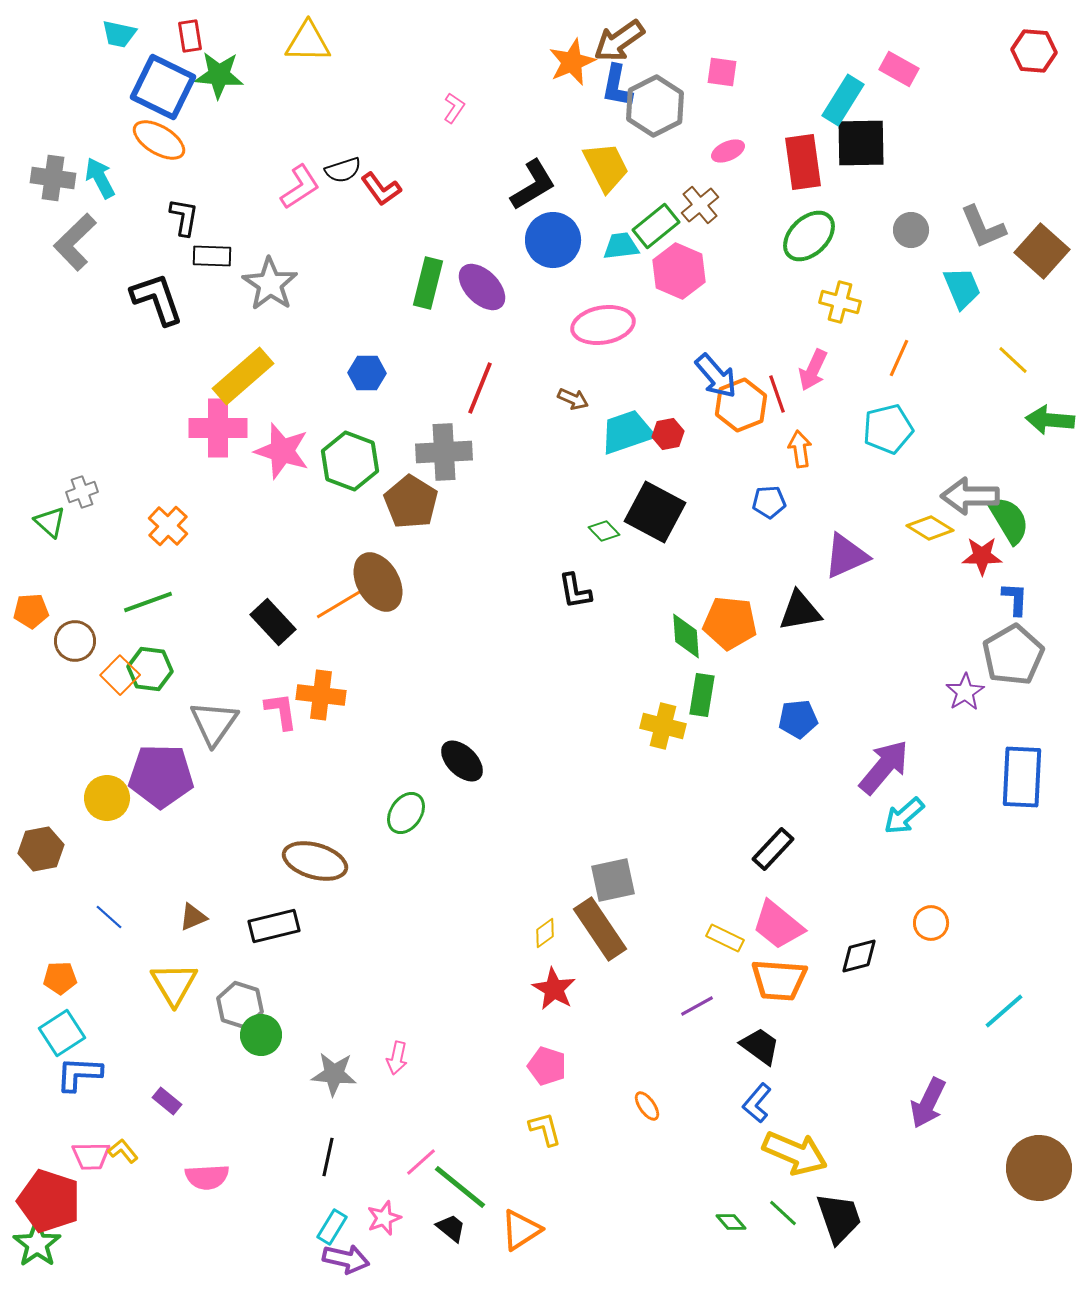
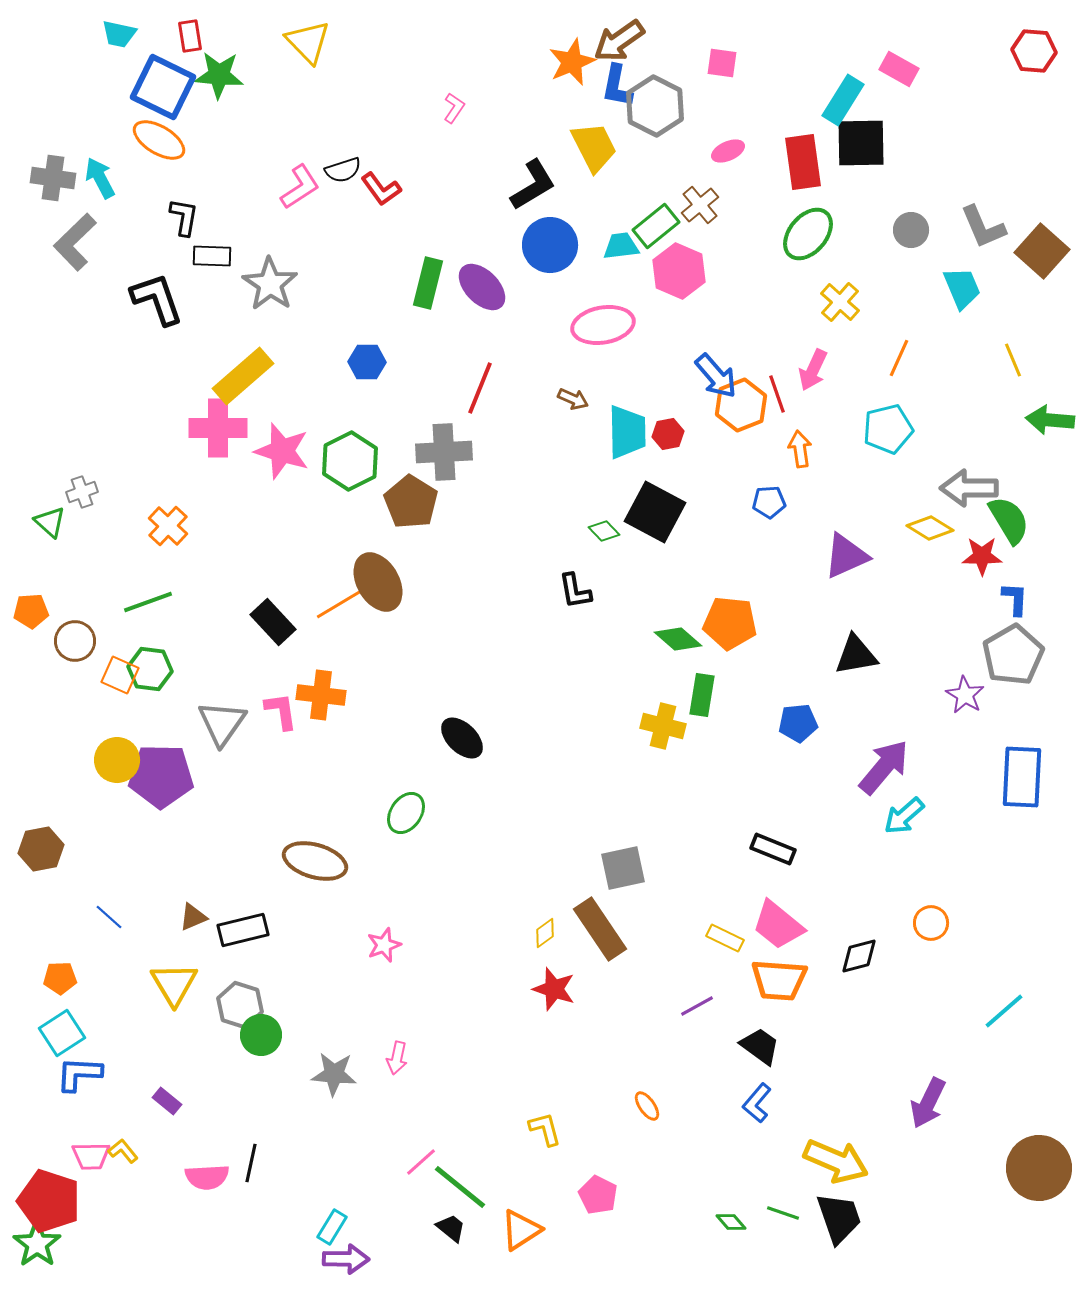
yellow triangle at (308, 42): rotated 45 degrees clockwise
pink square at (722, 72): moved 9 px up
gray hexagon at (655, 106): rotated 6 degrees counterclockwise
yellow trapezoid at (606, 167): moved 12 px left, 20 px up
green ellipse at (809, 236): moved 1 px left, 2 px up; rotated 6 degrees counterclockwise
blue circle at (553, 240): moved 3 px left, 5 px down
yellow cross at (840, 302): rotated 27 degrees clockwise
yellow line at (1013, 360): rotated 24 degrees clockwise
blue hexagon at (367, 373): moved 11 px up
cyan trapezoid at (627, 432): rotated 108 degrees clockwise
green hexagon at (350, 461): rotated 12 degrees clockwise
gray arrow at (970, 496): moved 1 px left, 8 px up
black triangle at (800, 611): moved 56 px right, 44 px down
green diamond at (686, 636): moved 8 px left, 3 px down; rotated 45 degrees counterclockwise
orange square at (120, 675): rotated 21 degrees counterclockwise
purple star at (965, 692): moved 3 px down; rotated 9 degrees counterclockwise
blue pentagon at (798, 719): moved 4 px down
gray triangle at (214, 723): moved 8 px right
black ellipse at (462, 761): moved 23 px up
yellow circle at (107, 798): moved 10 px right, 38 px up
black rectangle at (773, 849): rotated 69 degrees clockwise
gray square at (613, 880): moved 10 px right, 12 px up
black rectangle at (274, 926): moved 31 px left, 4 px down
red star at (554, 989): rotated 12 degrees counterclockwise
pink pentagon at (547, 1066): moved 51 px right, 129 px down; rotated 9 degrees clockwise
yellow arrow at (795, 1153): moved 41 px right, 8 px down
black line at (328, 1157): moved 77 px left, 6 px down
green line at (783, 1213): rotated 24 degrees counterclockwise
pink star at (384, 1218): moved 273 px up
purple arrow at (346, 1259): rotated 12 degrees counterclockwise
